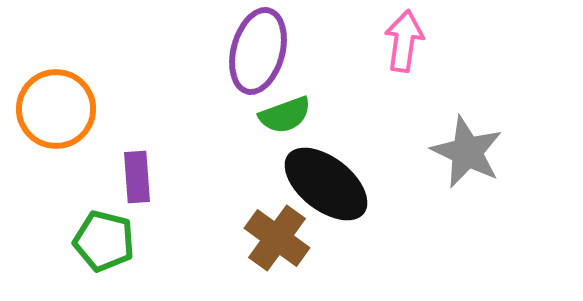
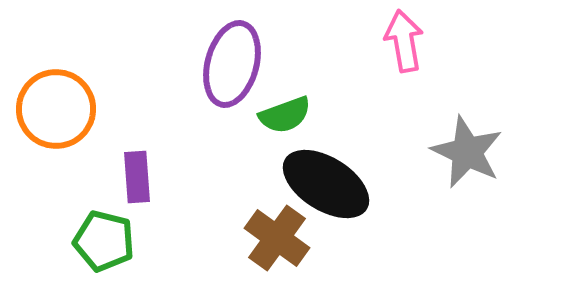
pink arrow: rotated 18 degrees counterclockwise
purple ellipse: moved 26 px left, 13 px down
black ellipse: rotated 6 degrees counterclockwise
